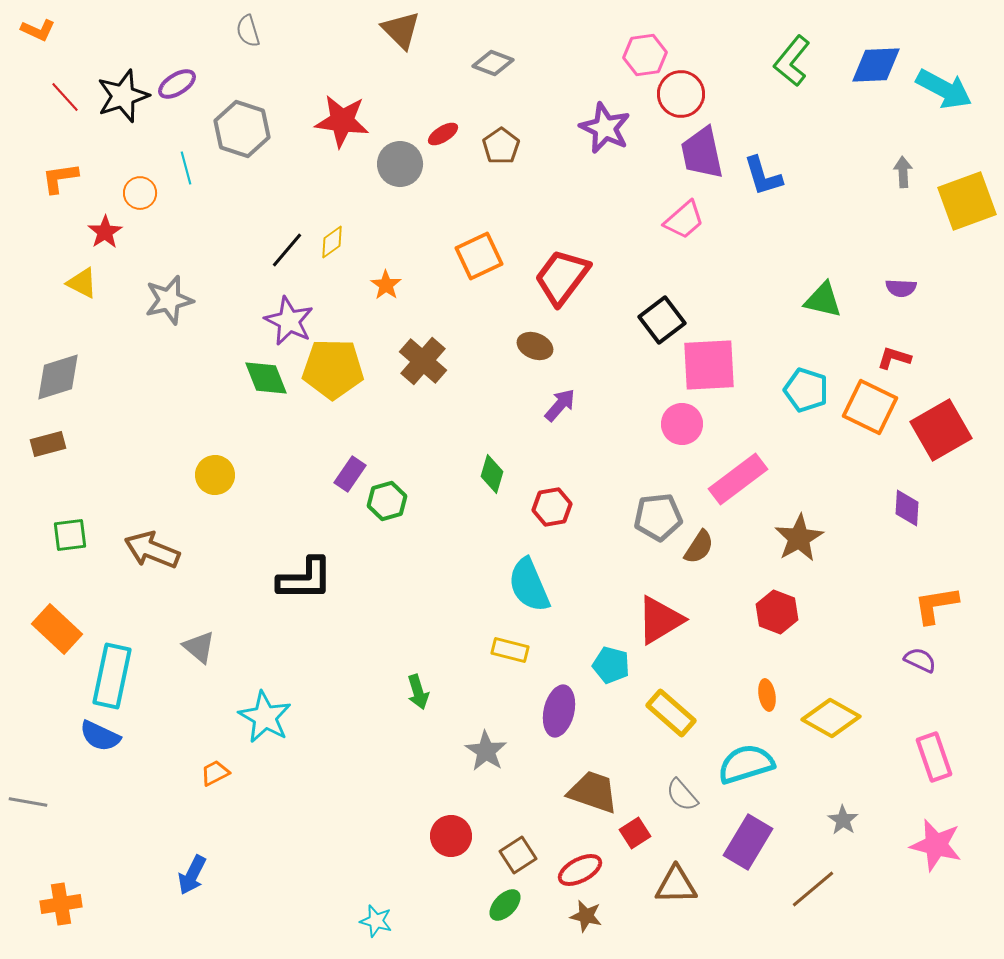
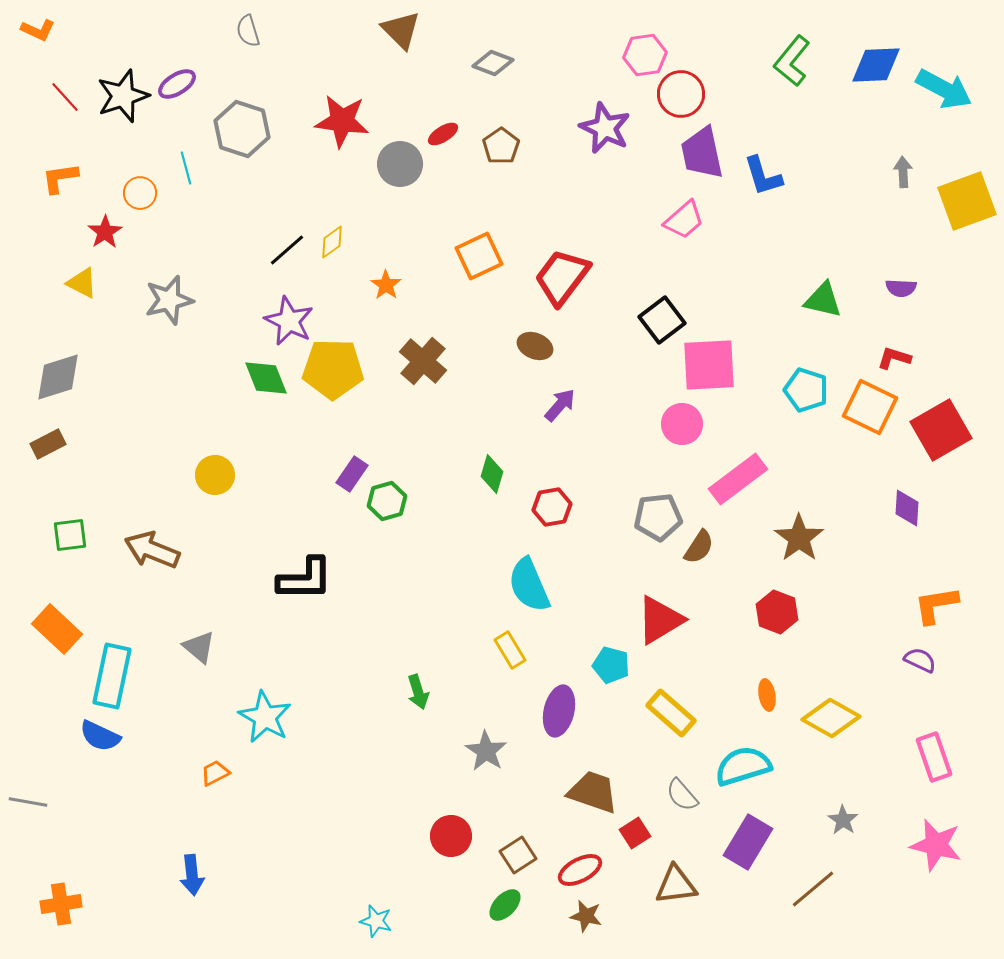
black line at (287, 250): rotated 9 degrees clockwise
brown rectangle at (48, 444): rotated 12 degrees counterclockwise
purple rectangle at (350, 474): moved 2 px right
brown star at (799, 538): rotated 6 degrees counterclockwise
yellow rectangle at (510, 650): rotated 45 degrees clockwise
cyan semicircle at (746, 764): moved 3 px left, 2 px down
blue arrow at (192, 875): rotated 33 degrees counterclockwise
brown triangle at (676, 885): rotated 6 degrees counterclockwise
